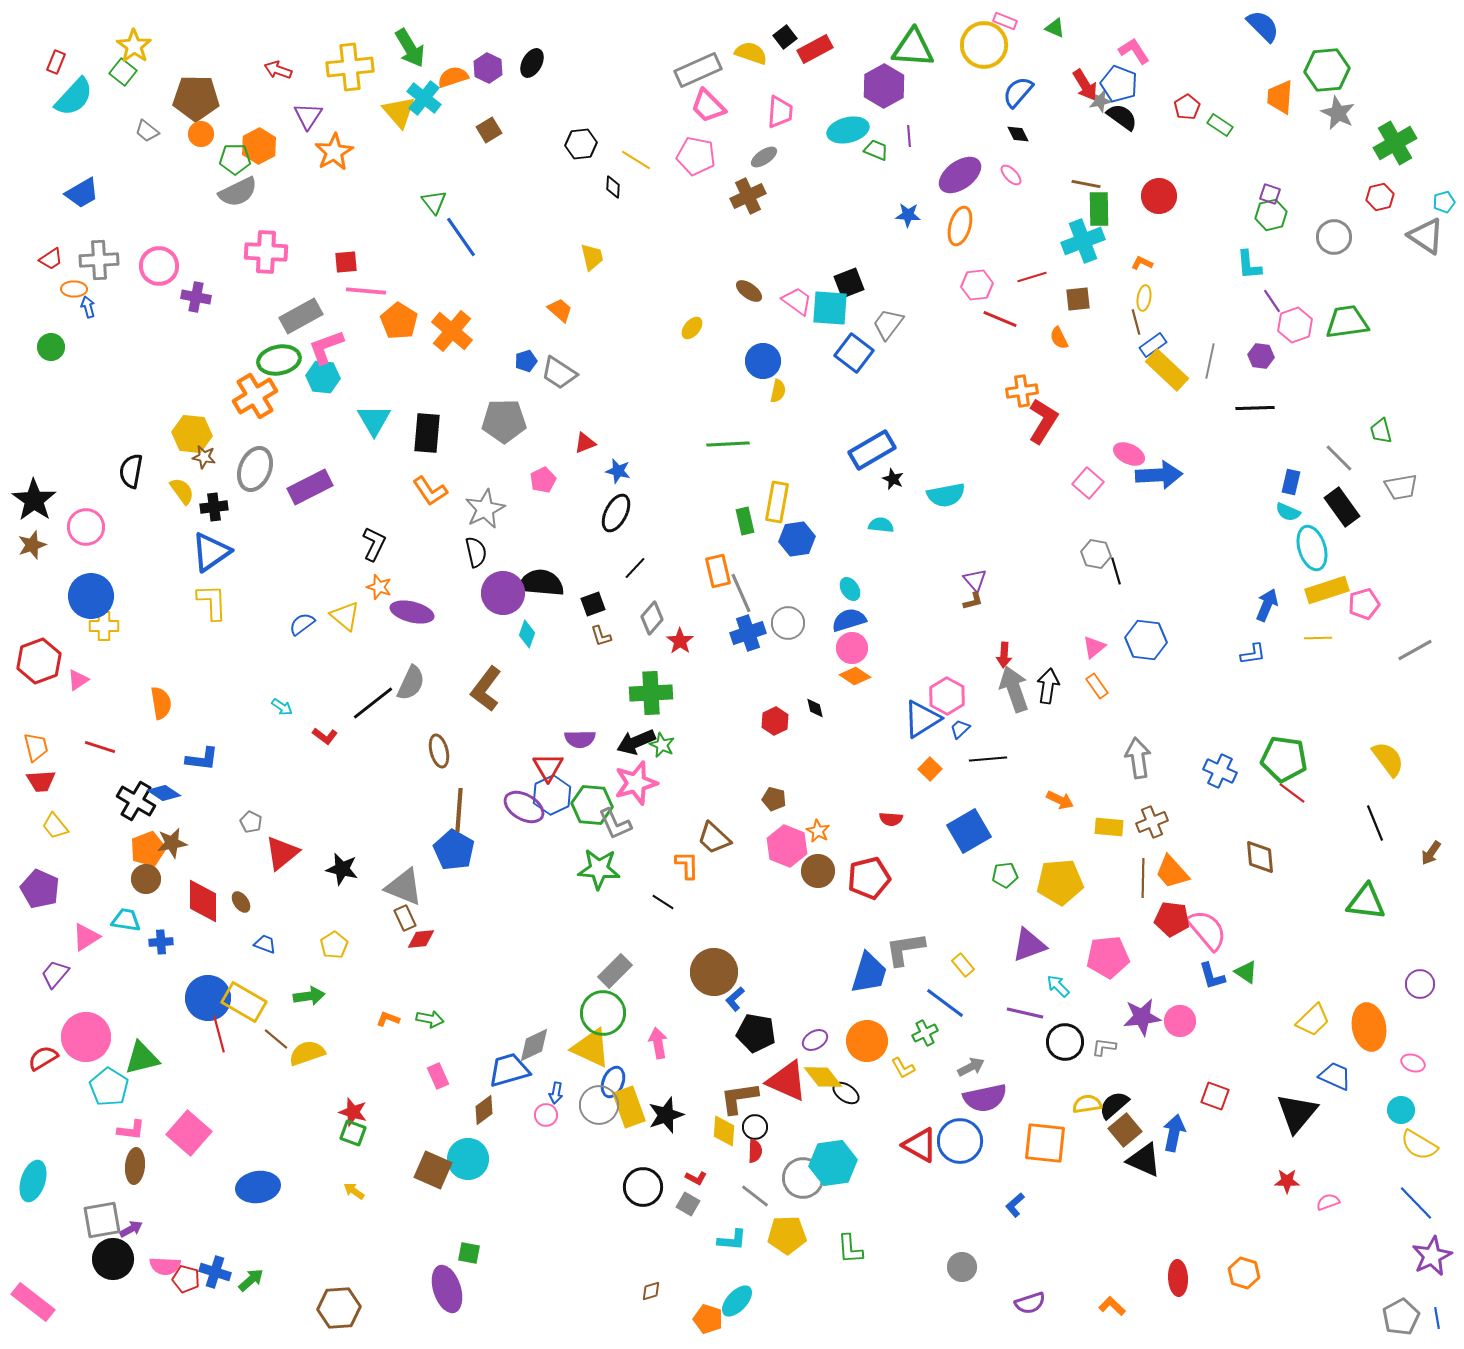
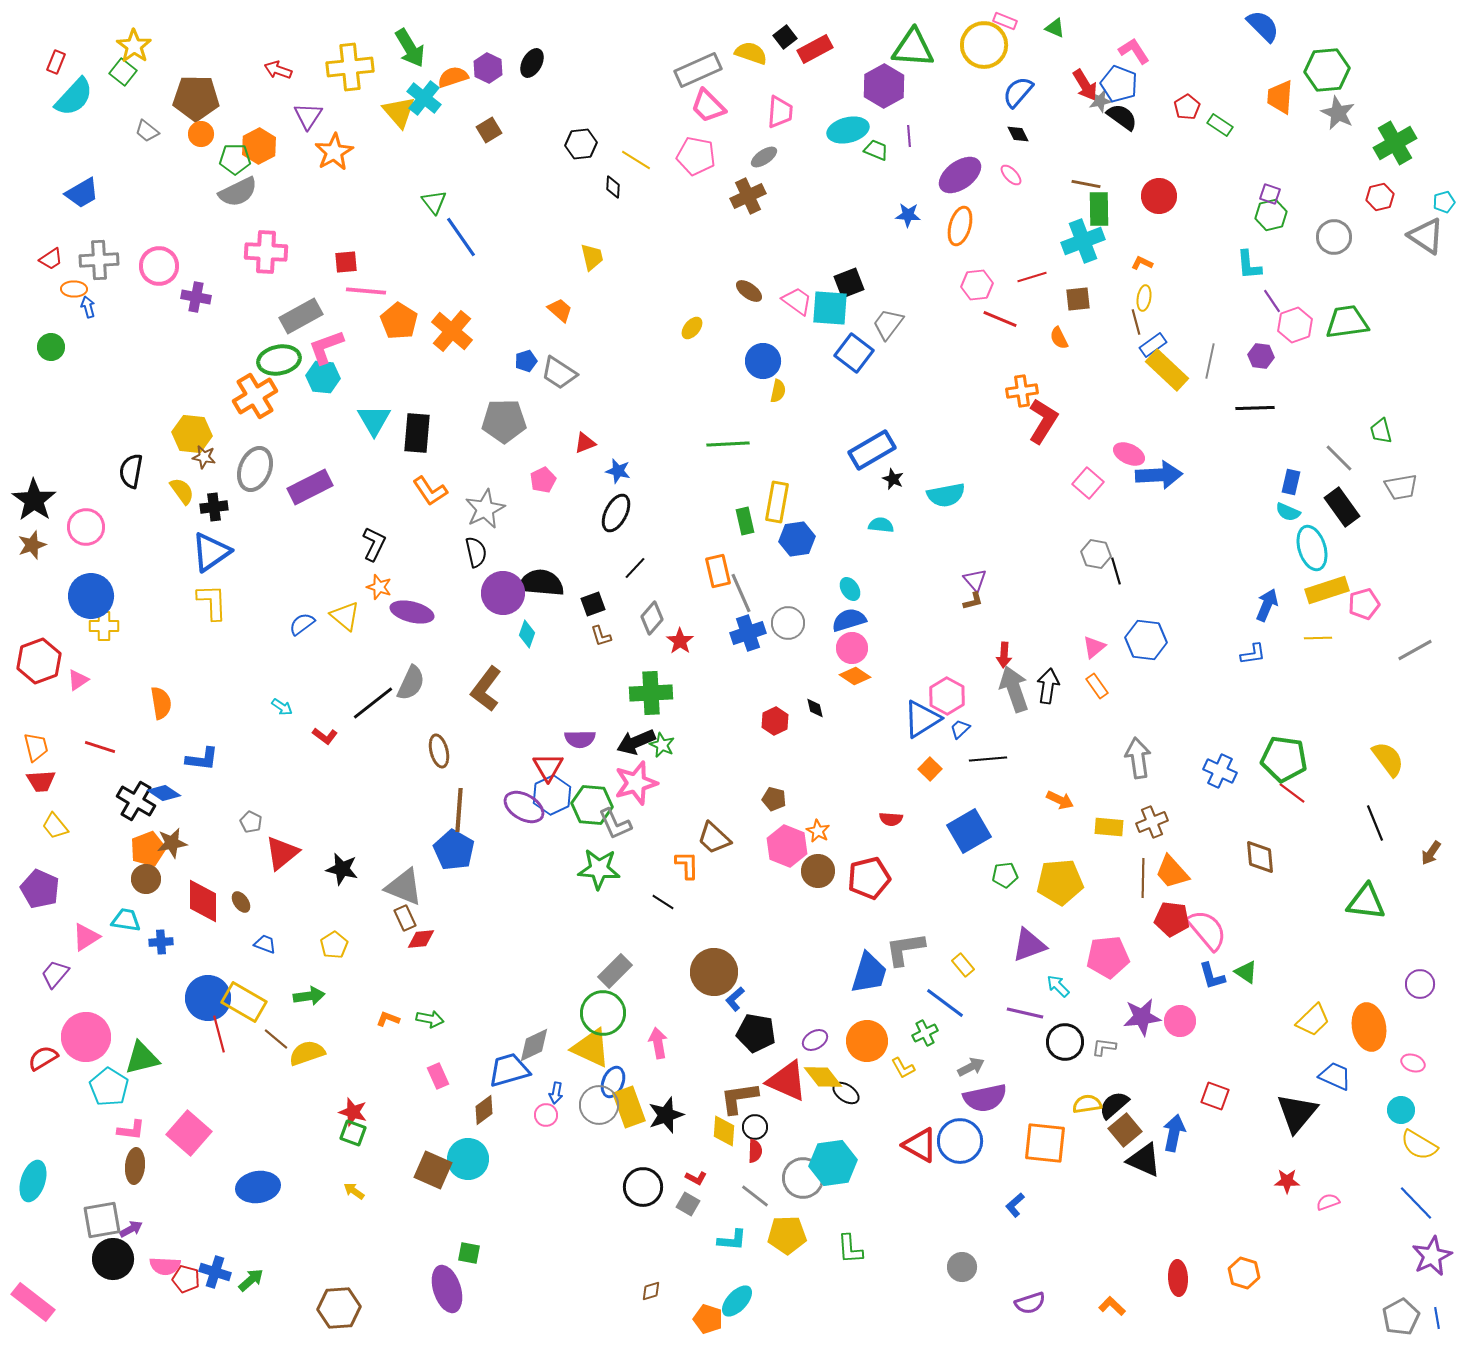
black rectangle at (427, 433): moved 10 px left
